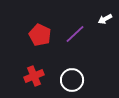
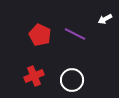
purple line: rotated 70 degrees clockwise
